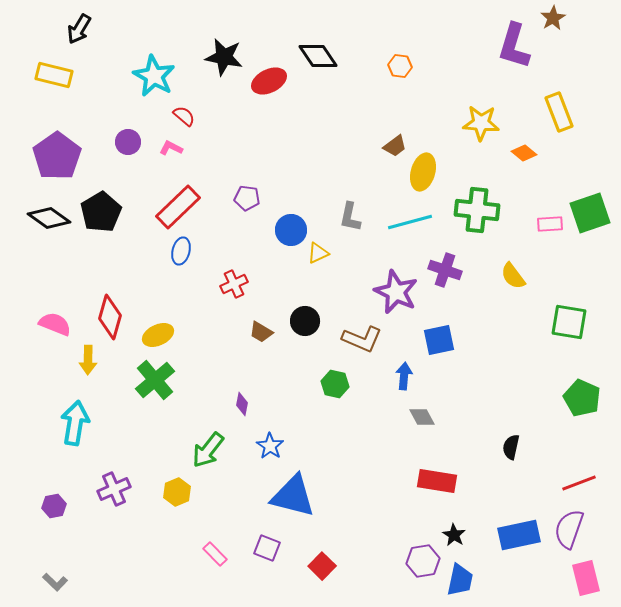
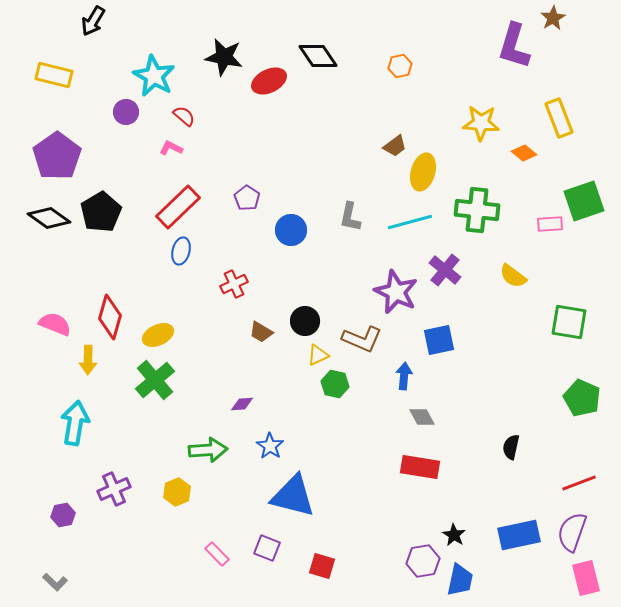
black arrow at (79, 29): moved 14 px right, 8 px up
orange hexagon at (400, 66): rotated 20 degrees counterclockwise
yellow rectangle at (559, 112): moved 6 px down
purple circle at (128, 142): moved 2 px left, 30 px up
purple pentagon at (247, 198): rotated 25 degrees clockwise
green square at (590, 213): moved 6 px left, 12 px up
yellow triangle at (318, 253): moved 102 px down
purple cross at (445, 270): rotated 20 degrees clockwise
yellow semicircle at (513, 276): rotated 16 degrees counterclockwise
purple diamond at (242, 404): rotated 75 degrees clockwise
green arrow at (208, 450): rotated 132 degrees counterclockwise
red rectangle at (437, 481): moved 17 px left, 14 px up
purple hexagon at (54, 506): moved 9 px right, 9 px down
purple semicircle at (569, 529): moved 3 px right, 3 px down
pink rectangle at (215, 554): moved 2 px right
red square at (322, 566): rotated 28 degrees counterclockwise
